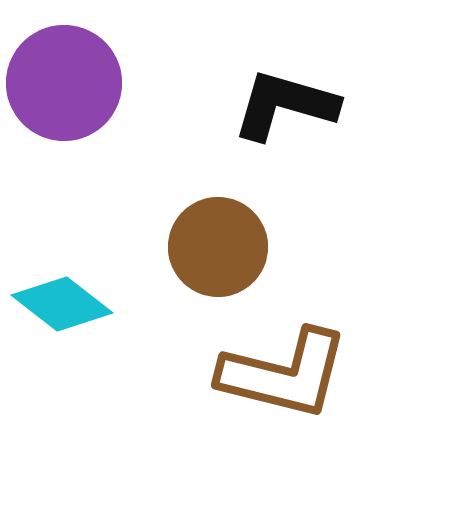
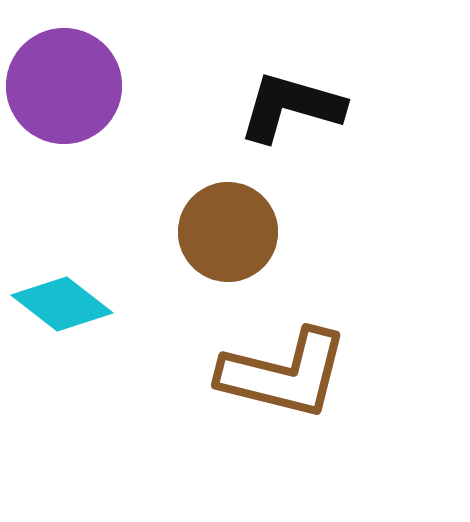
purple circle: moved 3 px down
black L-shape: moved 6 px right, 2 px down
brown circle: moved 10 px right, 15 px up
